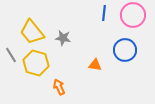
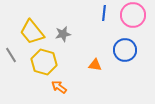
gray star: moved 4 px up; rotated 21 degrees counterclockwise
yellow hexagon: moved 8 px right, 1 px up
orange arrow: rotated 28 degrees counterclockwise
